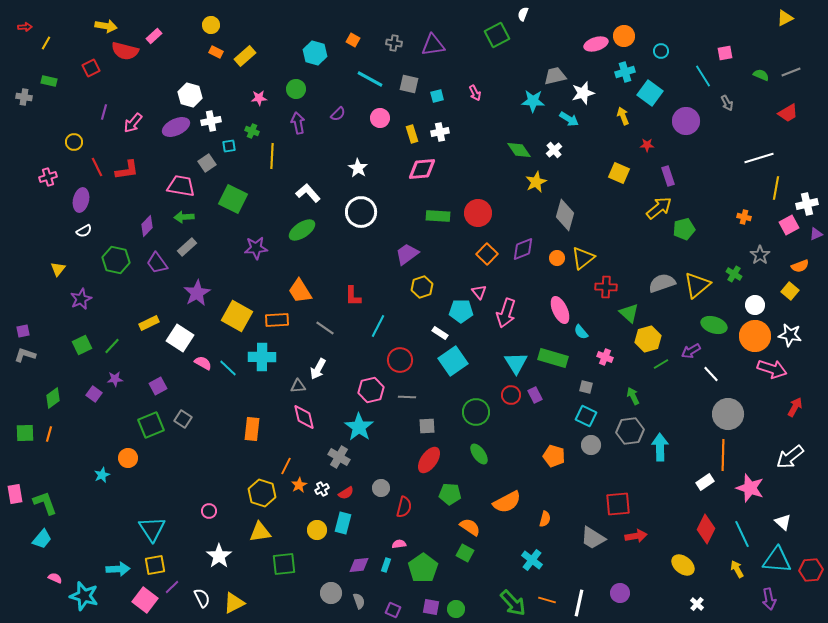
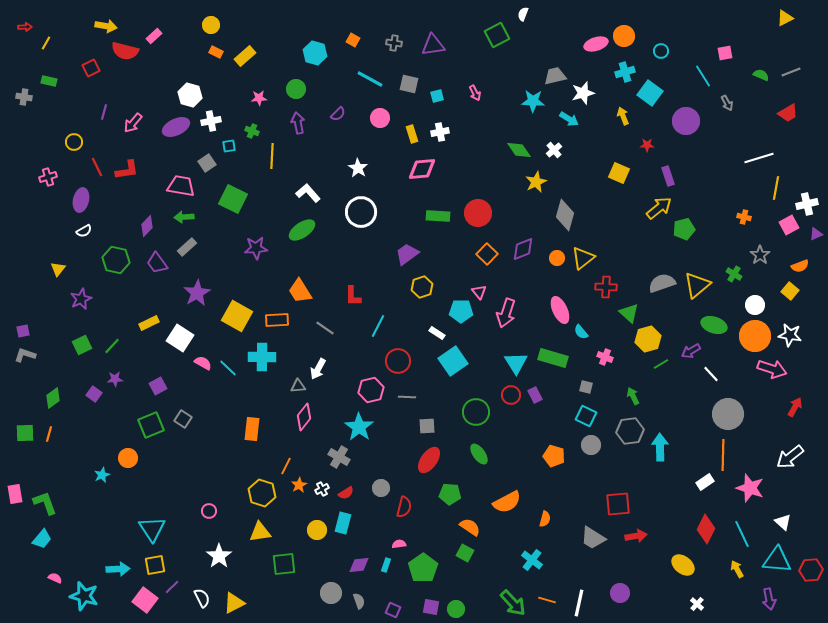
white rectangle at (440, 333): moved 3 px left
red circle at (400, 360): moved 2 px left, 1 px down
pink diamond at (304, 417): rotated 52 degrees clockwise
